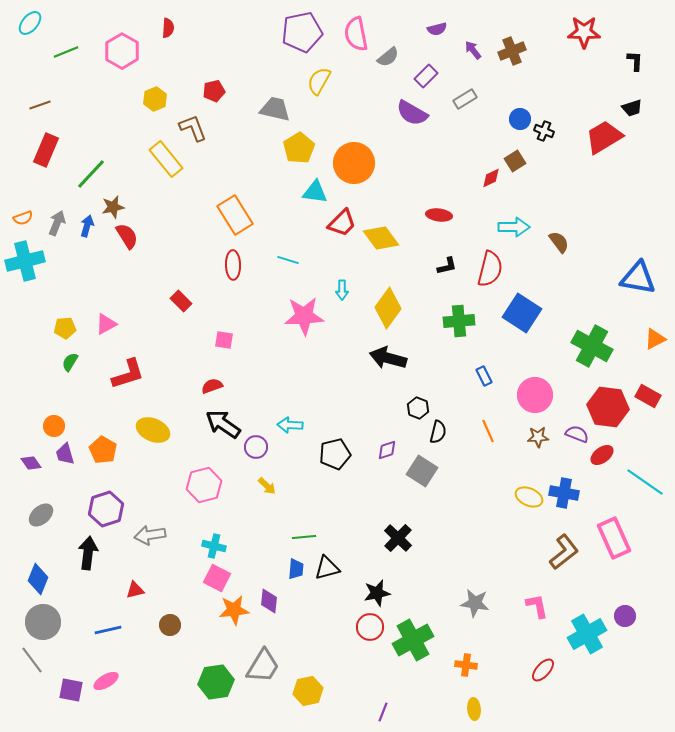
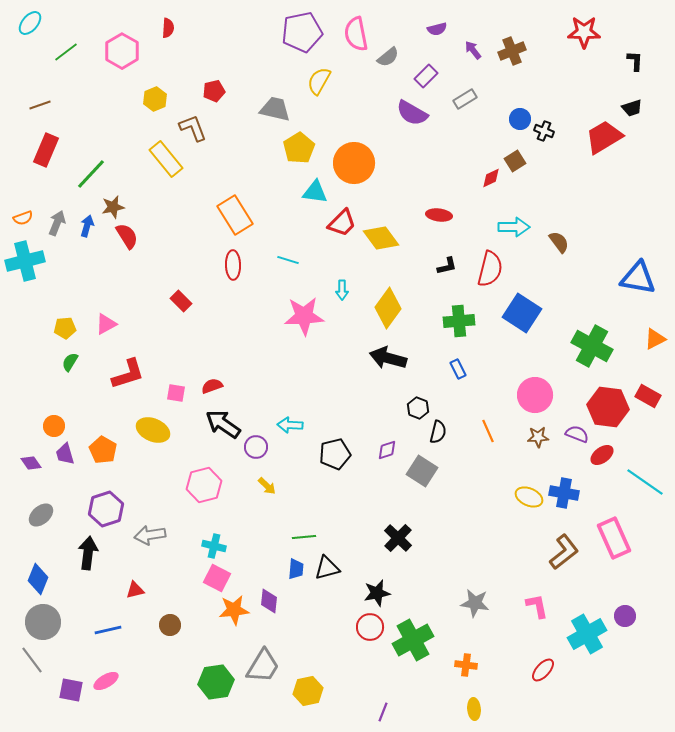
green line at (66, 52): rotated 15 degrees counterclockwise
pink square at (224, 340): moved 48 px left, 53 px down
blue rectangle at (484, 376): moved 26 px left, 7 px up
